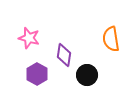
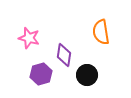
orange semicircle: moved 10 px left, 7 px up
purple hexagon: moved 4 px right; rotated 15 degrees clockwise
